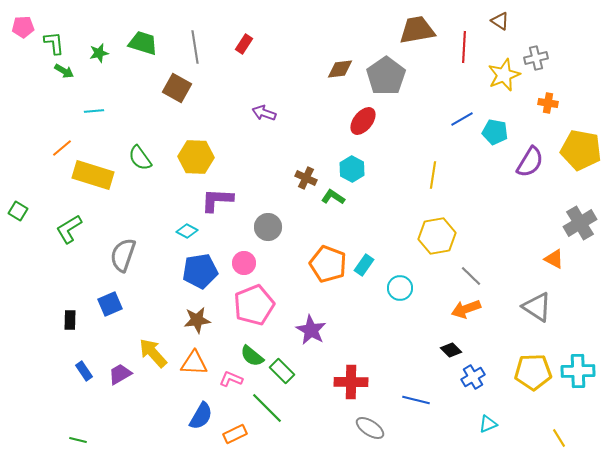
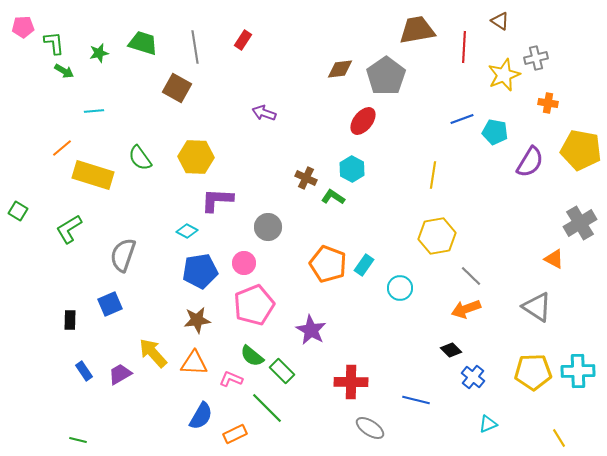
red rectangle at (244, 44): moved 1 px left, 4 px up
blue line at (462, 119): rotated 10 degrees clockwise
blue cross at (473, 377): rotated 20 degrees counterclockwise
